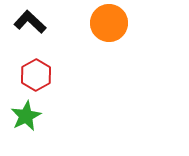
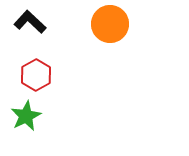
orange circle: moved 1 px right, 1 px down
